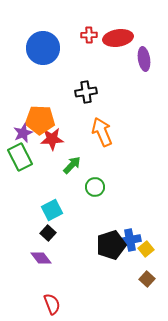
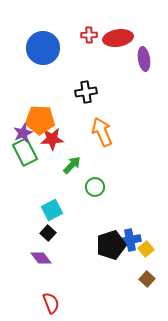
green rectangle: moved 5 px right, 5 px up
red semicircle: moved 1 px left, 1 px up
